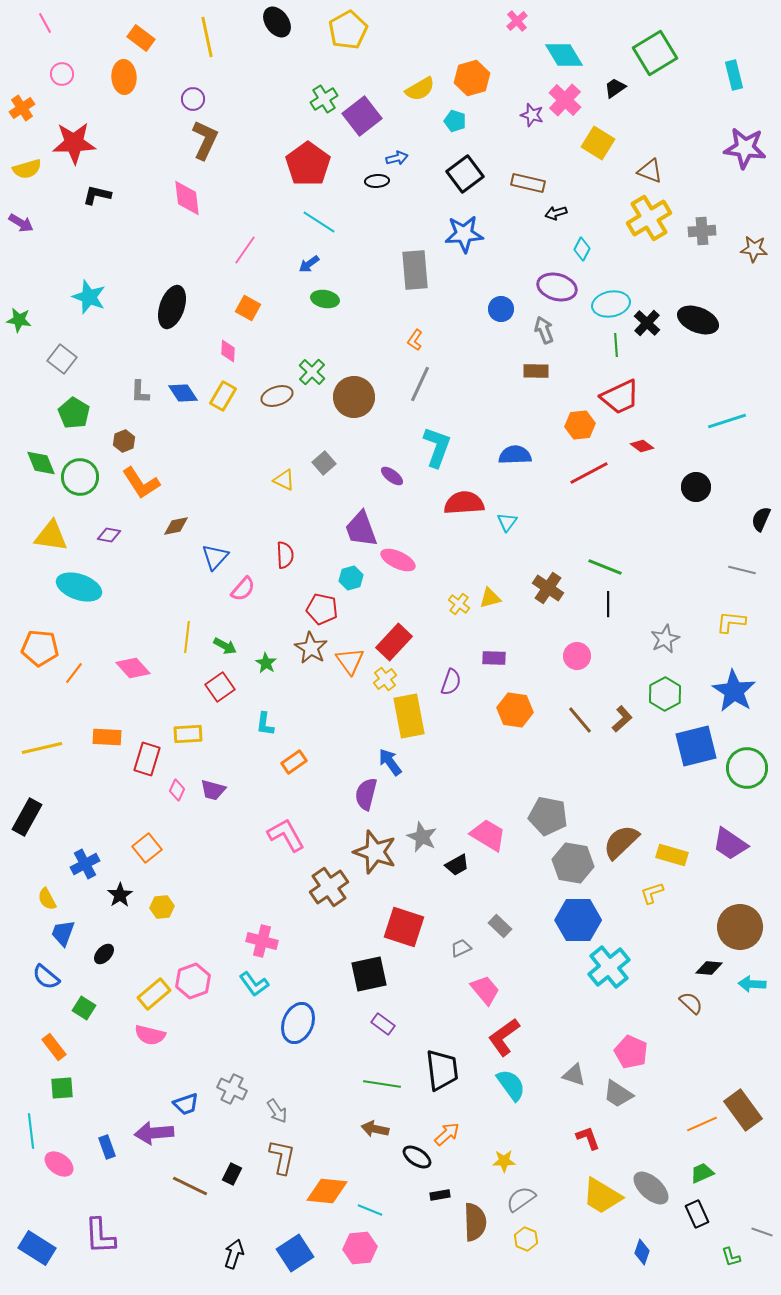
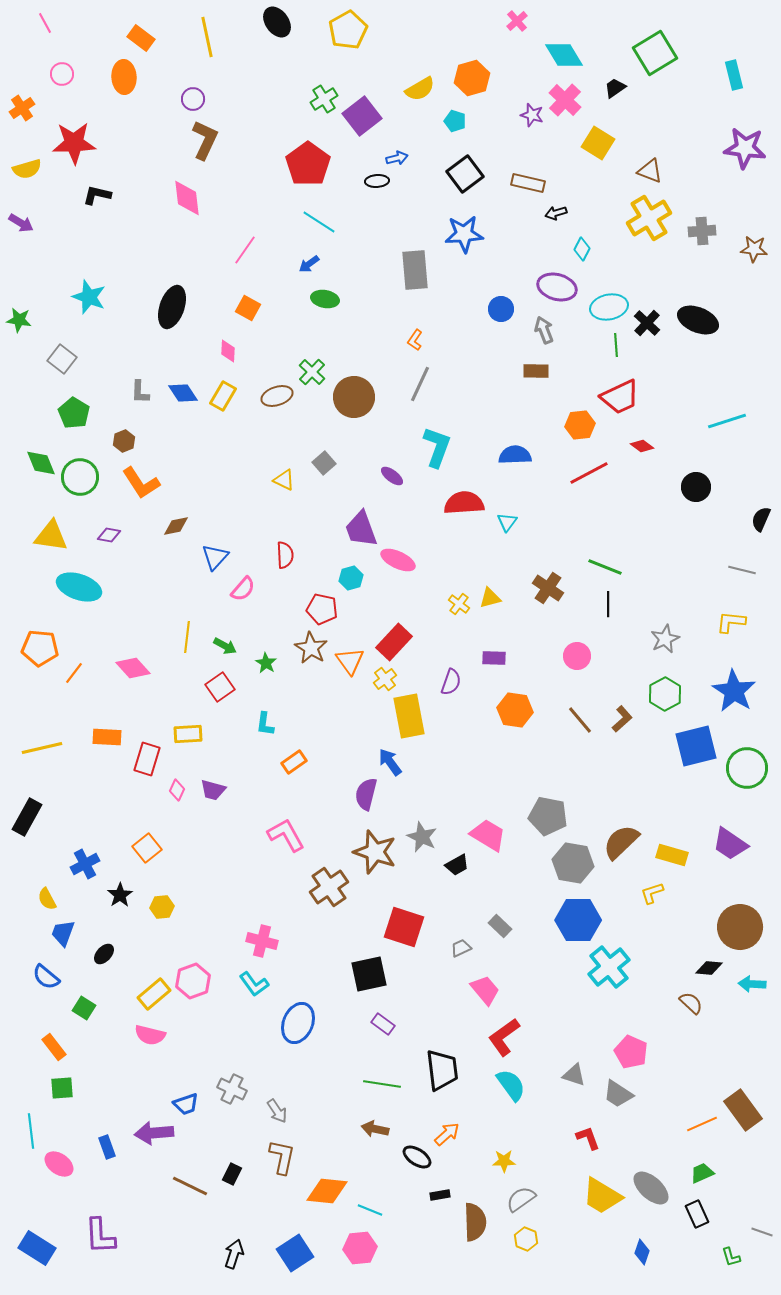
cyan ellipse at (611, 304): moved 2 px left, 3 px down
